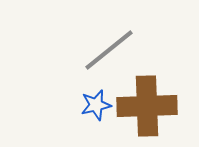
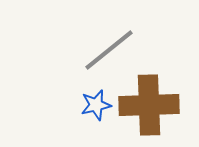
brown cross: moved 2 px right, 1 px up
